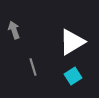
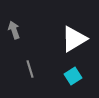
white triangle: moved 2 px right, 3 px up
gray line: moved 3 px left, 2 px down
